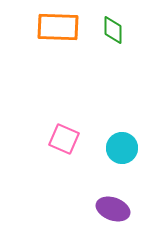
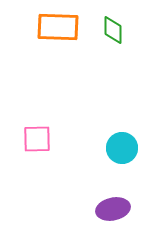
pink square: moved 27 px left; rotated 24 degrees counterclockwise
purple ellipse: rotated 32 degrees counterclockwise
